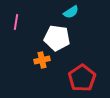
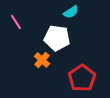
pink line: rotated 42 degrees counterclockwise
orange cross: rotated 35 degrees counterclockwise
